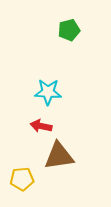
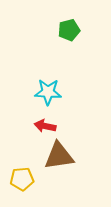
red arrow: moved 4 px right
